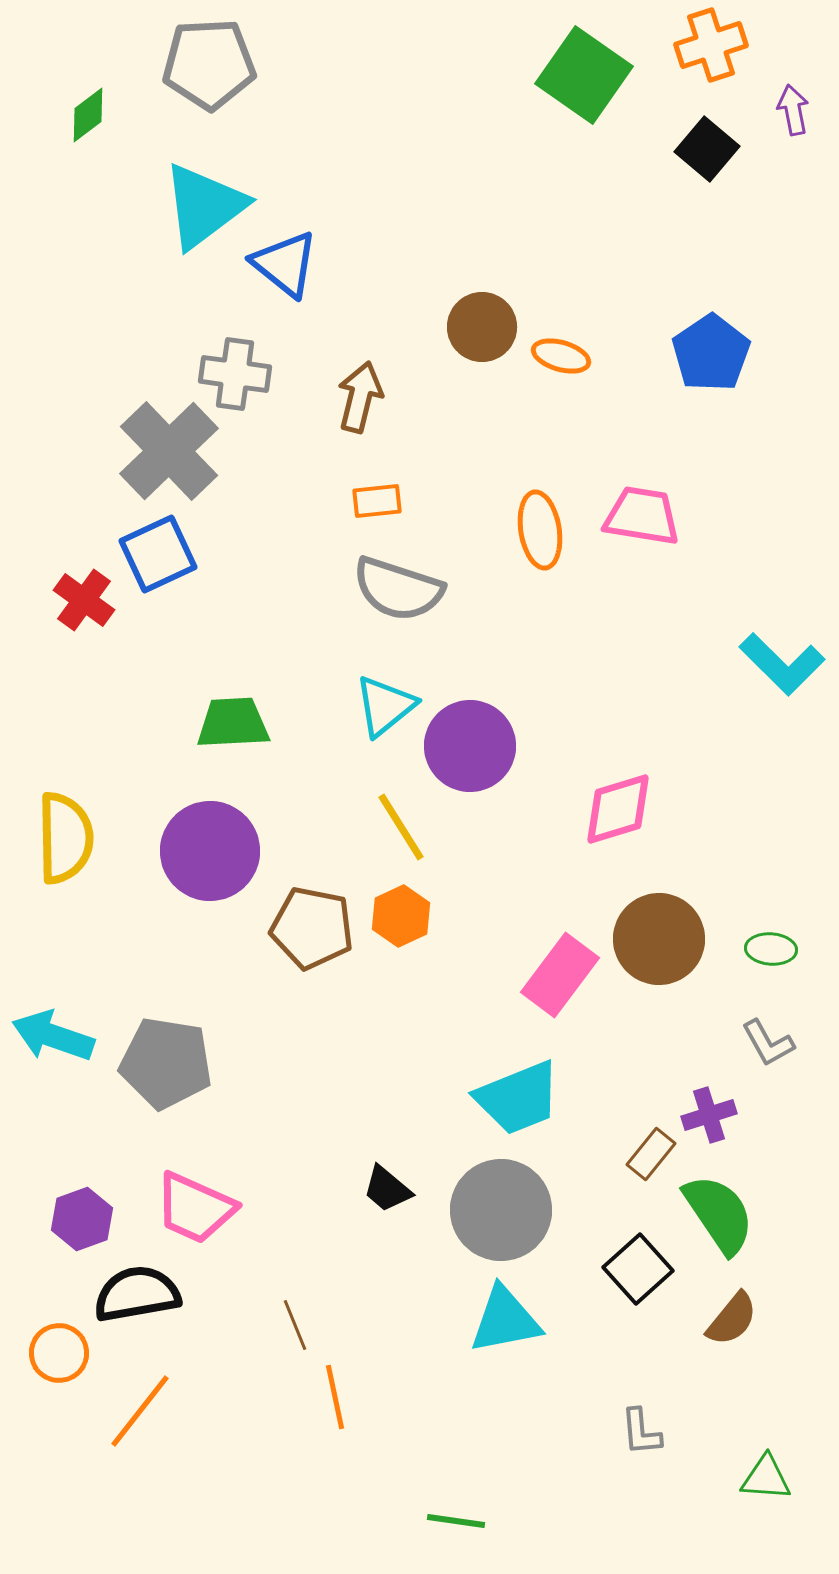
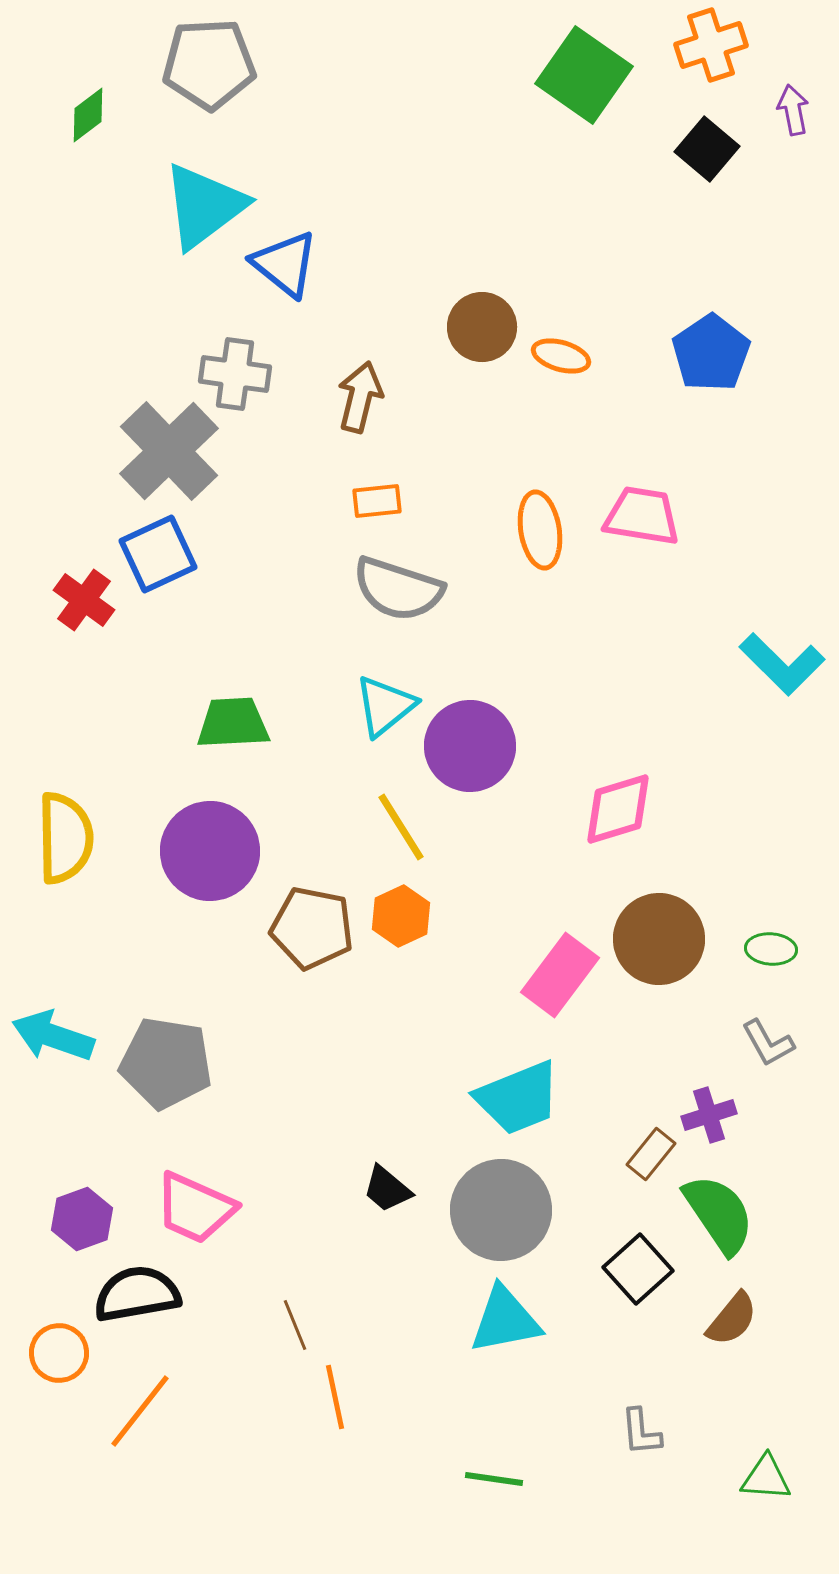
green line at (456, 1521): moved 38 px right, 42 px up
